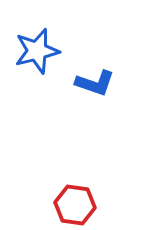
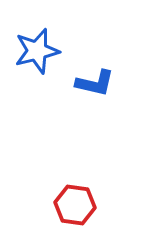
blue L-shape: rotated 6 degrees counterclockwise
